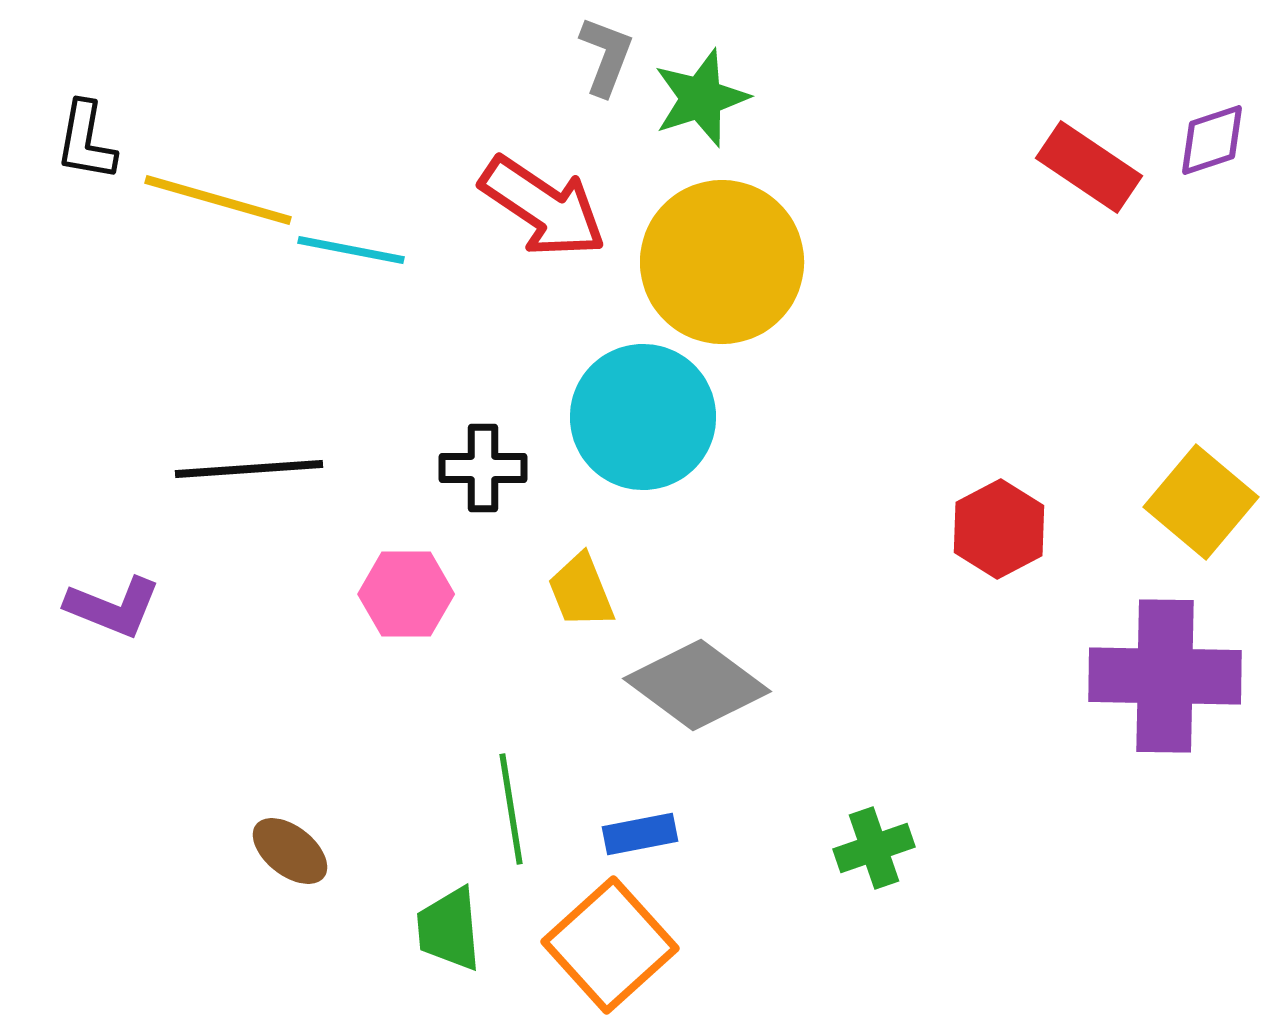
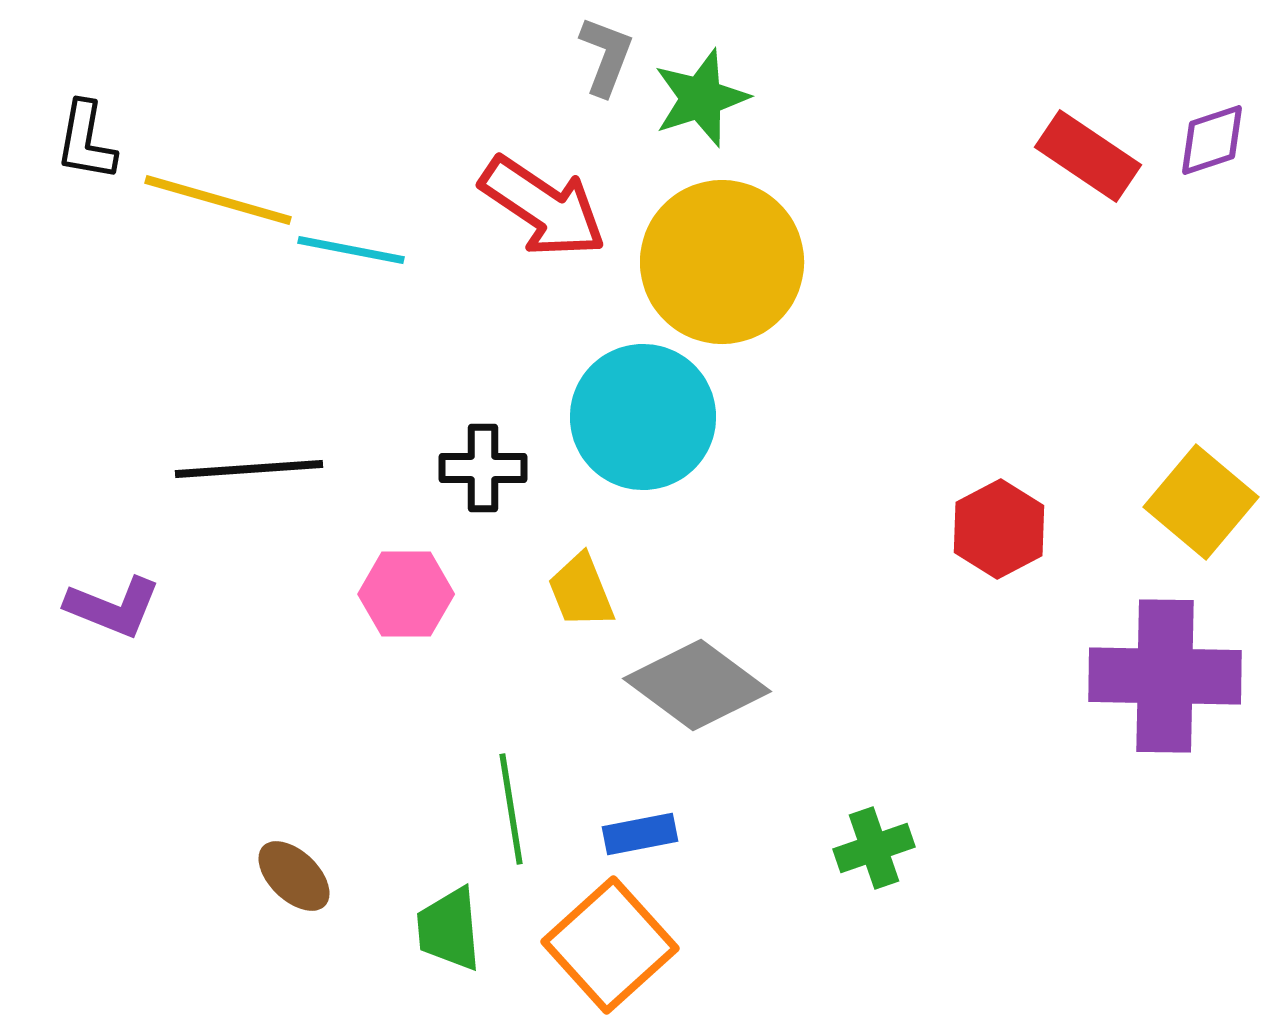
red rectangle: moved 1 px left, 11 px up
brown ellipse: moved 4 px right, 25 px down; rotated 6 degrees clockwise
